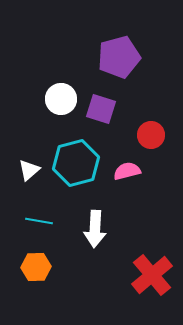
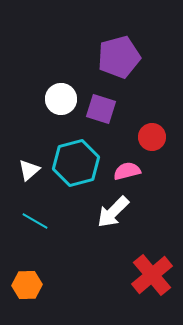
red circle: moved 1 px right, 2 px down
cyan line: moved 4 px left; rotated 20 degrees clockwise
white arrow: moved 18 px right, 17 px up; rotated 42 degrees clockwise
orange hexagon: moved 9 px left, 18 px down
